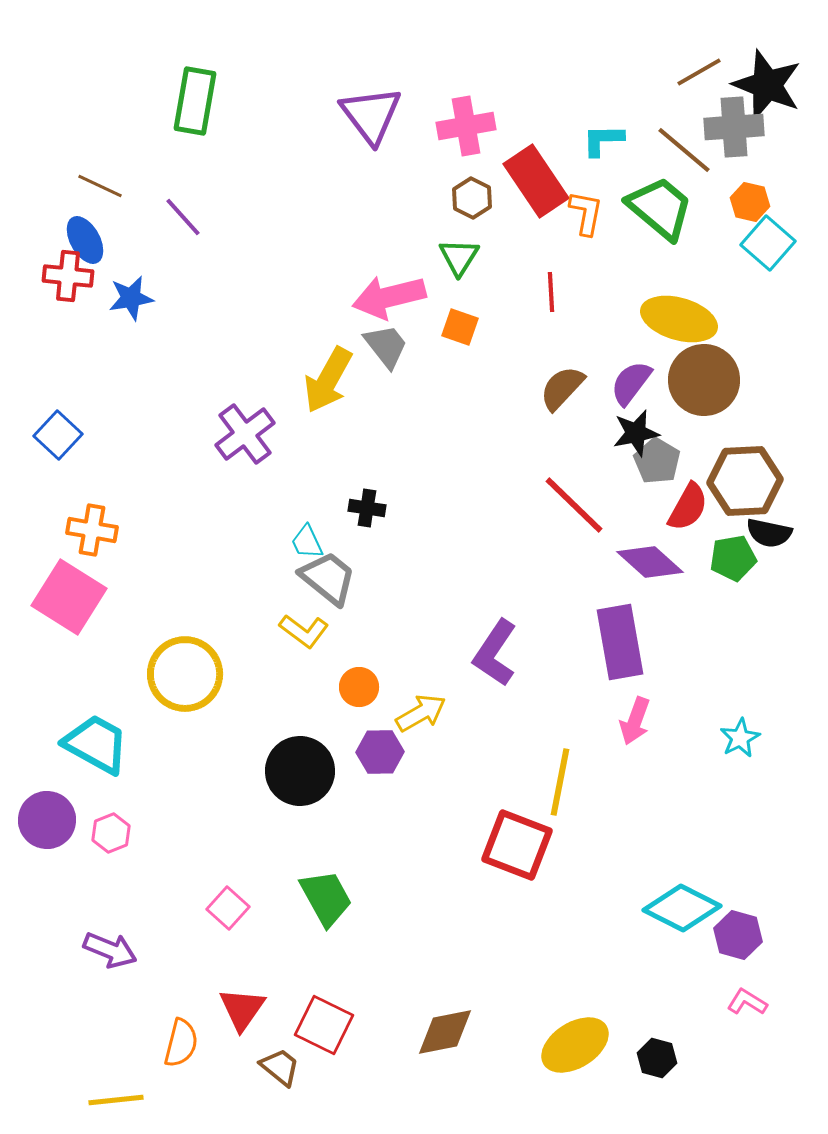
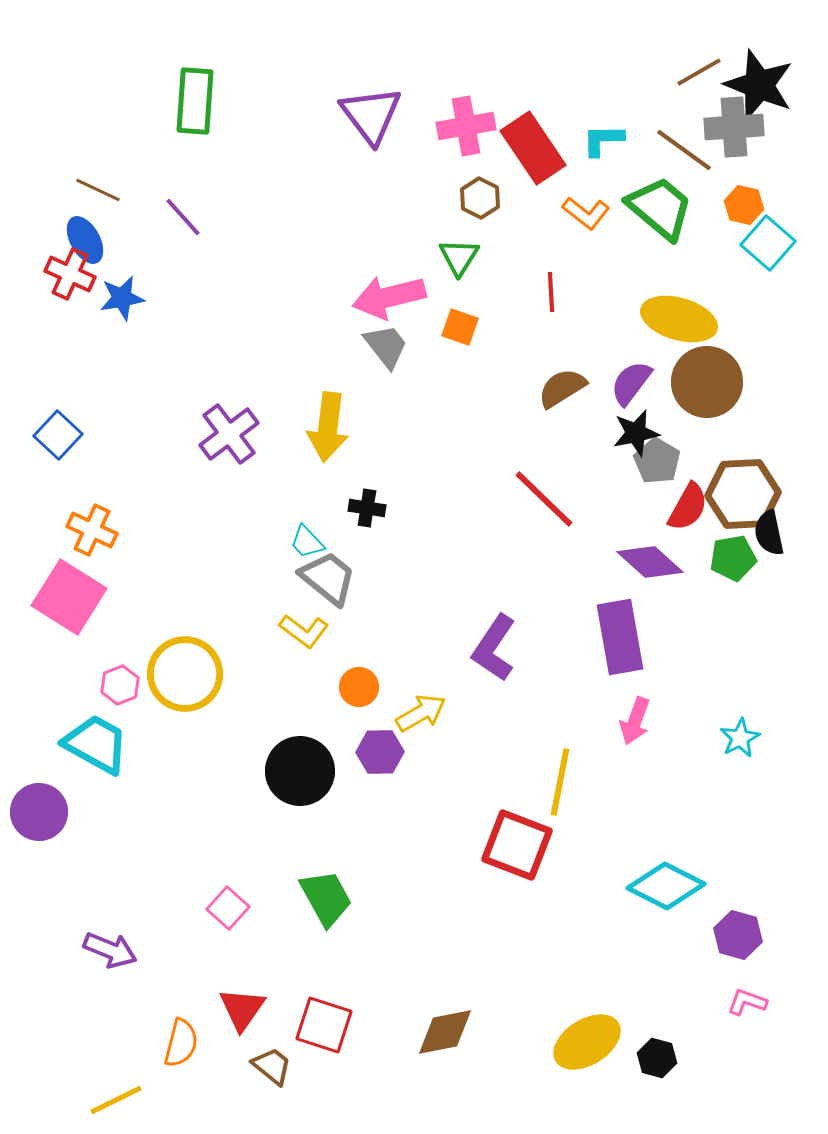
black star at (767, 85): moved 8 px left
green rectangle at (195, 101): rotated 6 degrees counterclockwise
brown line at (684, 150): rotated 4 degrees counterclockwise
red rectangle at (536, 181): moved 3 px left, 33 px up
brown line at (100, 186): moved 2 px left, 4 px down
brown hexagon at (472, 198): moved 8 px right
orange hexagon at (750, 202): moved 6 px left, 3 px down
orange L-shape at (586, 213): rotated 117 degrees clockwise
red cross at (68, 276): moved 2 px right, 2 px up; rotated 18 degrees clockwise
blue star at (131, 298): moved 9 px left
yellow arrow at (328, 380): moved 47 px down; rotated 22 degrees counterclockwise
brown circle at (704, 380): moved 3 px right, 2 px down
brown semicircle at (562, 388): rotated 15 degrees clockwise
purple cross at (245, 434): moved 16 px left
brown hexagon at (745, 481): moved 2 px left, 13 px down
red line at (574, 505): moved 30 px left, 6 px up
orange cross at (92, 530): rotated 15 degrees clockwise
black semicircle at (769, 533): rotated 66 degrees clockwise
cyan trapezoid at (307, 542): rotated 18 degrees counterclockwise
purple rectangle at (620, 642): moved 5 px up
purple L-shape at (495, 653): moved 1 px left, 5 px up
purple circle at (47, 820): moved 8 px left, 8 px up
pink hexagon at (111, 833): moved 9 px right, 148 px up
cyan diamond at (682, 908): moved 16 px left, 22 px up
pink L-shape at (747, 1002): rotated 12 degrees counterclockwise
red square at (324, 1025): rotated 8 degrees counterclockwise
yellow ellipse at (575, 1045): moved 12 px right, 3 px up
brown trapezoid at (280, 1067): moved 8 px left, 1 px up
yellow line at (116, 1100): rotated 20 degrees counterclockwise
